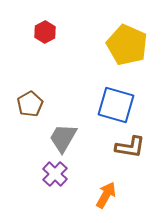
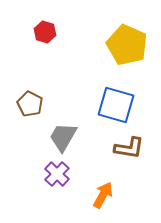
red hexagon: rotated 15 degrees counterclockwise
brown pentagon: rotated 15 degrees counterclockwise
gray trapezoid: moved 1 px up
brown L-shape: moved 1 px left, 1 px down
purple cross: moved 2 px right
orange arrow: moved 3 px left
